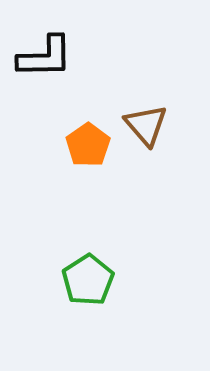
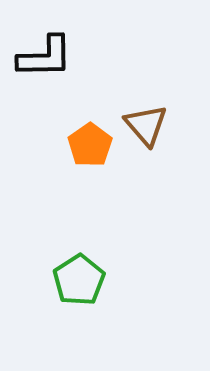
orange pentagon: moved 2 px right
green pentagon: moved 9 px left
